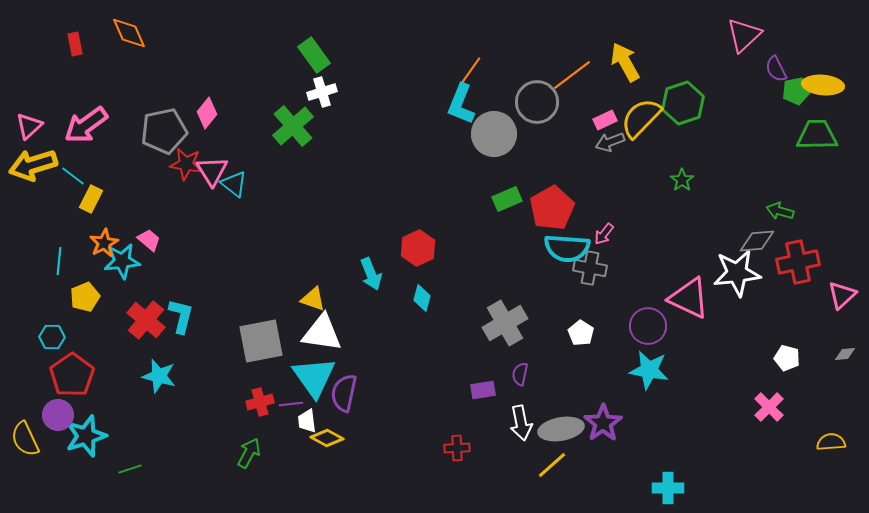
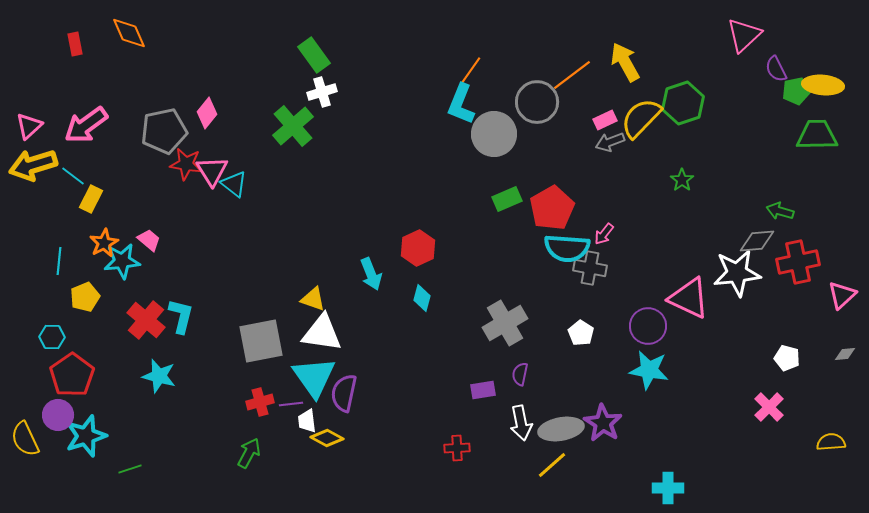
purple star at (603, 423): rotated 6 degrees counterclockwise
